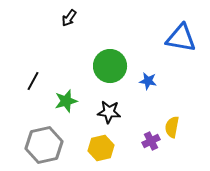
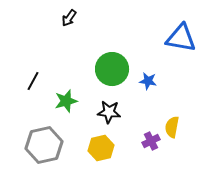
green circle: moved 2 px right, 3 px down
